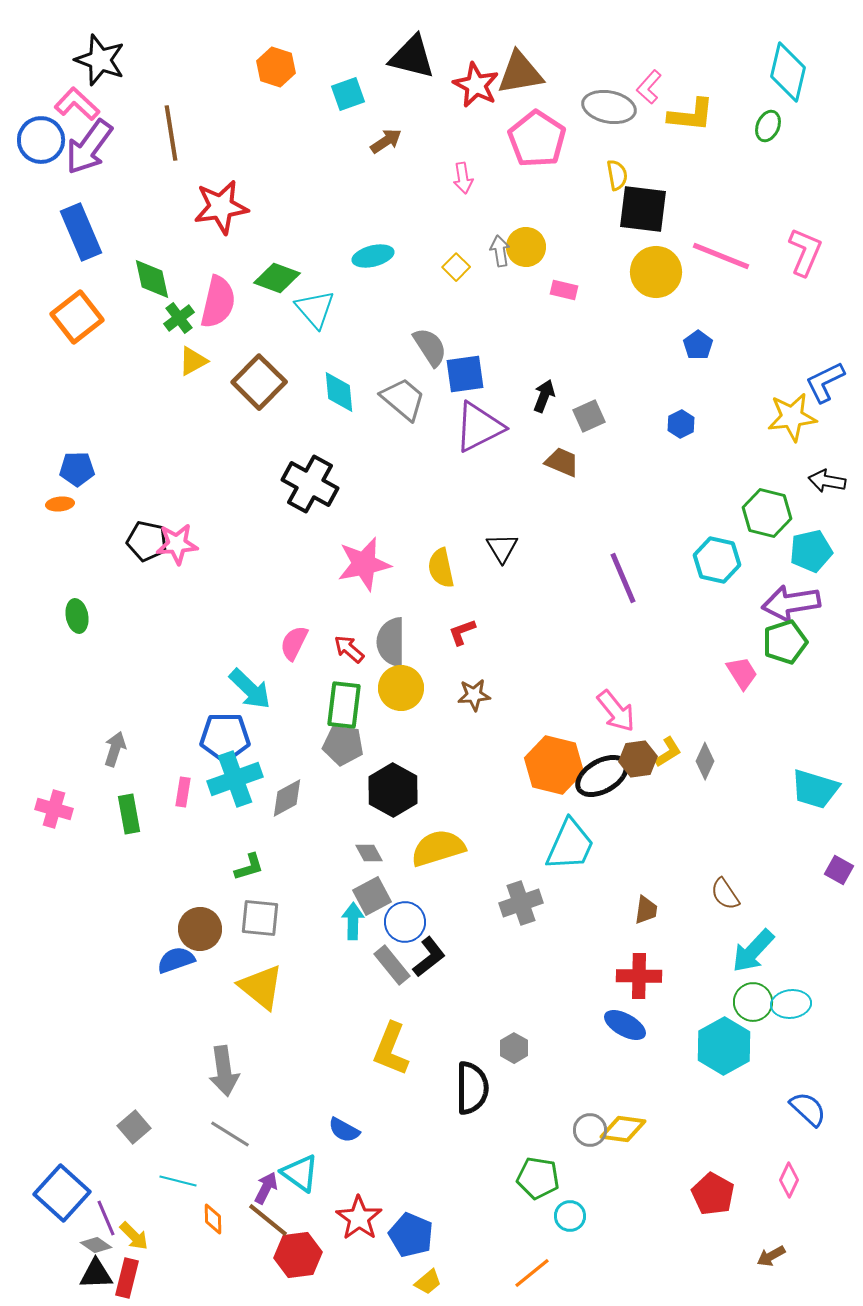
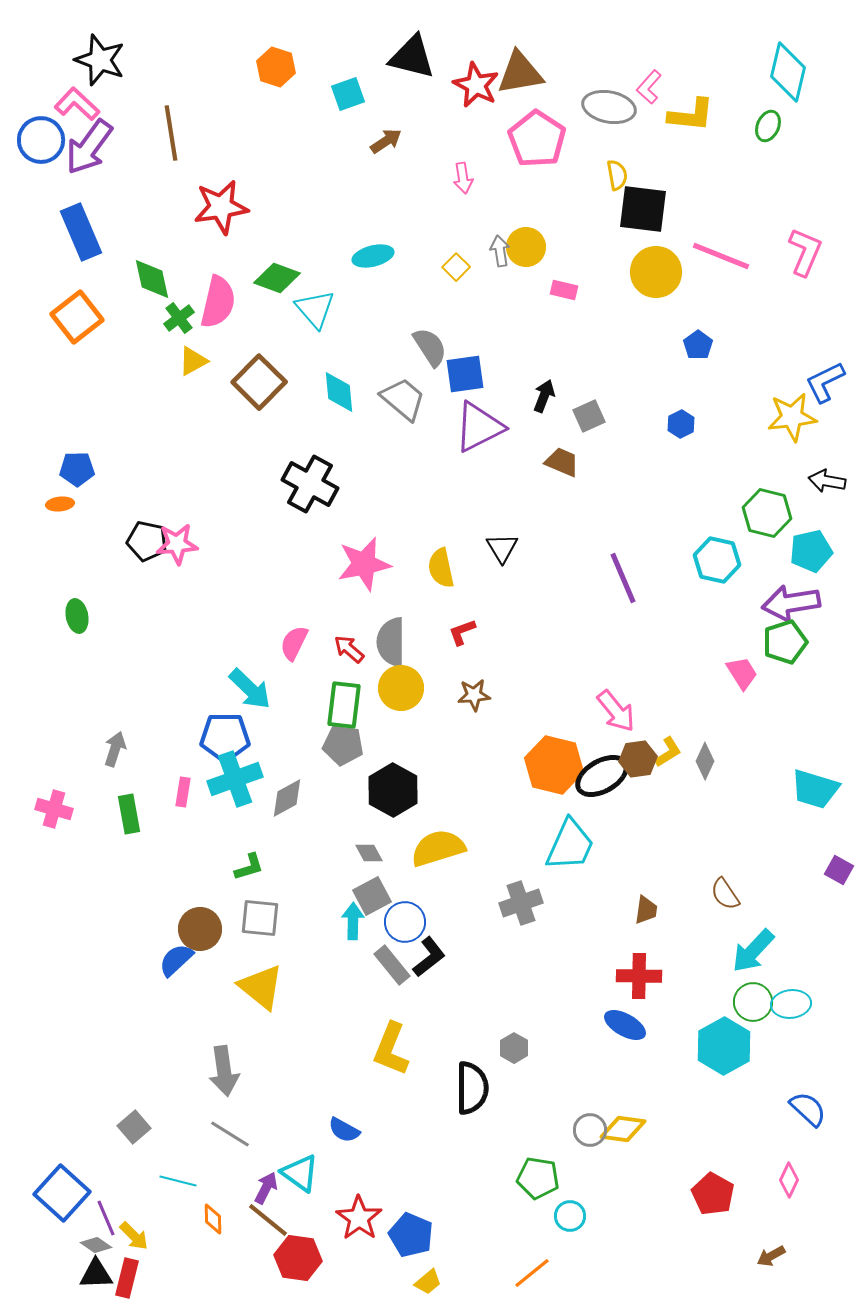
blue semicircle at (176, 960): rotated 24 degrees counterclockwise
red hexagon at (298, 1255): moved 3 px down; rotated 15 degrees clockwise
